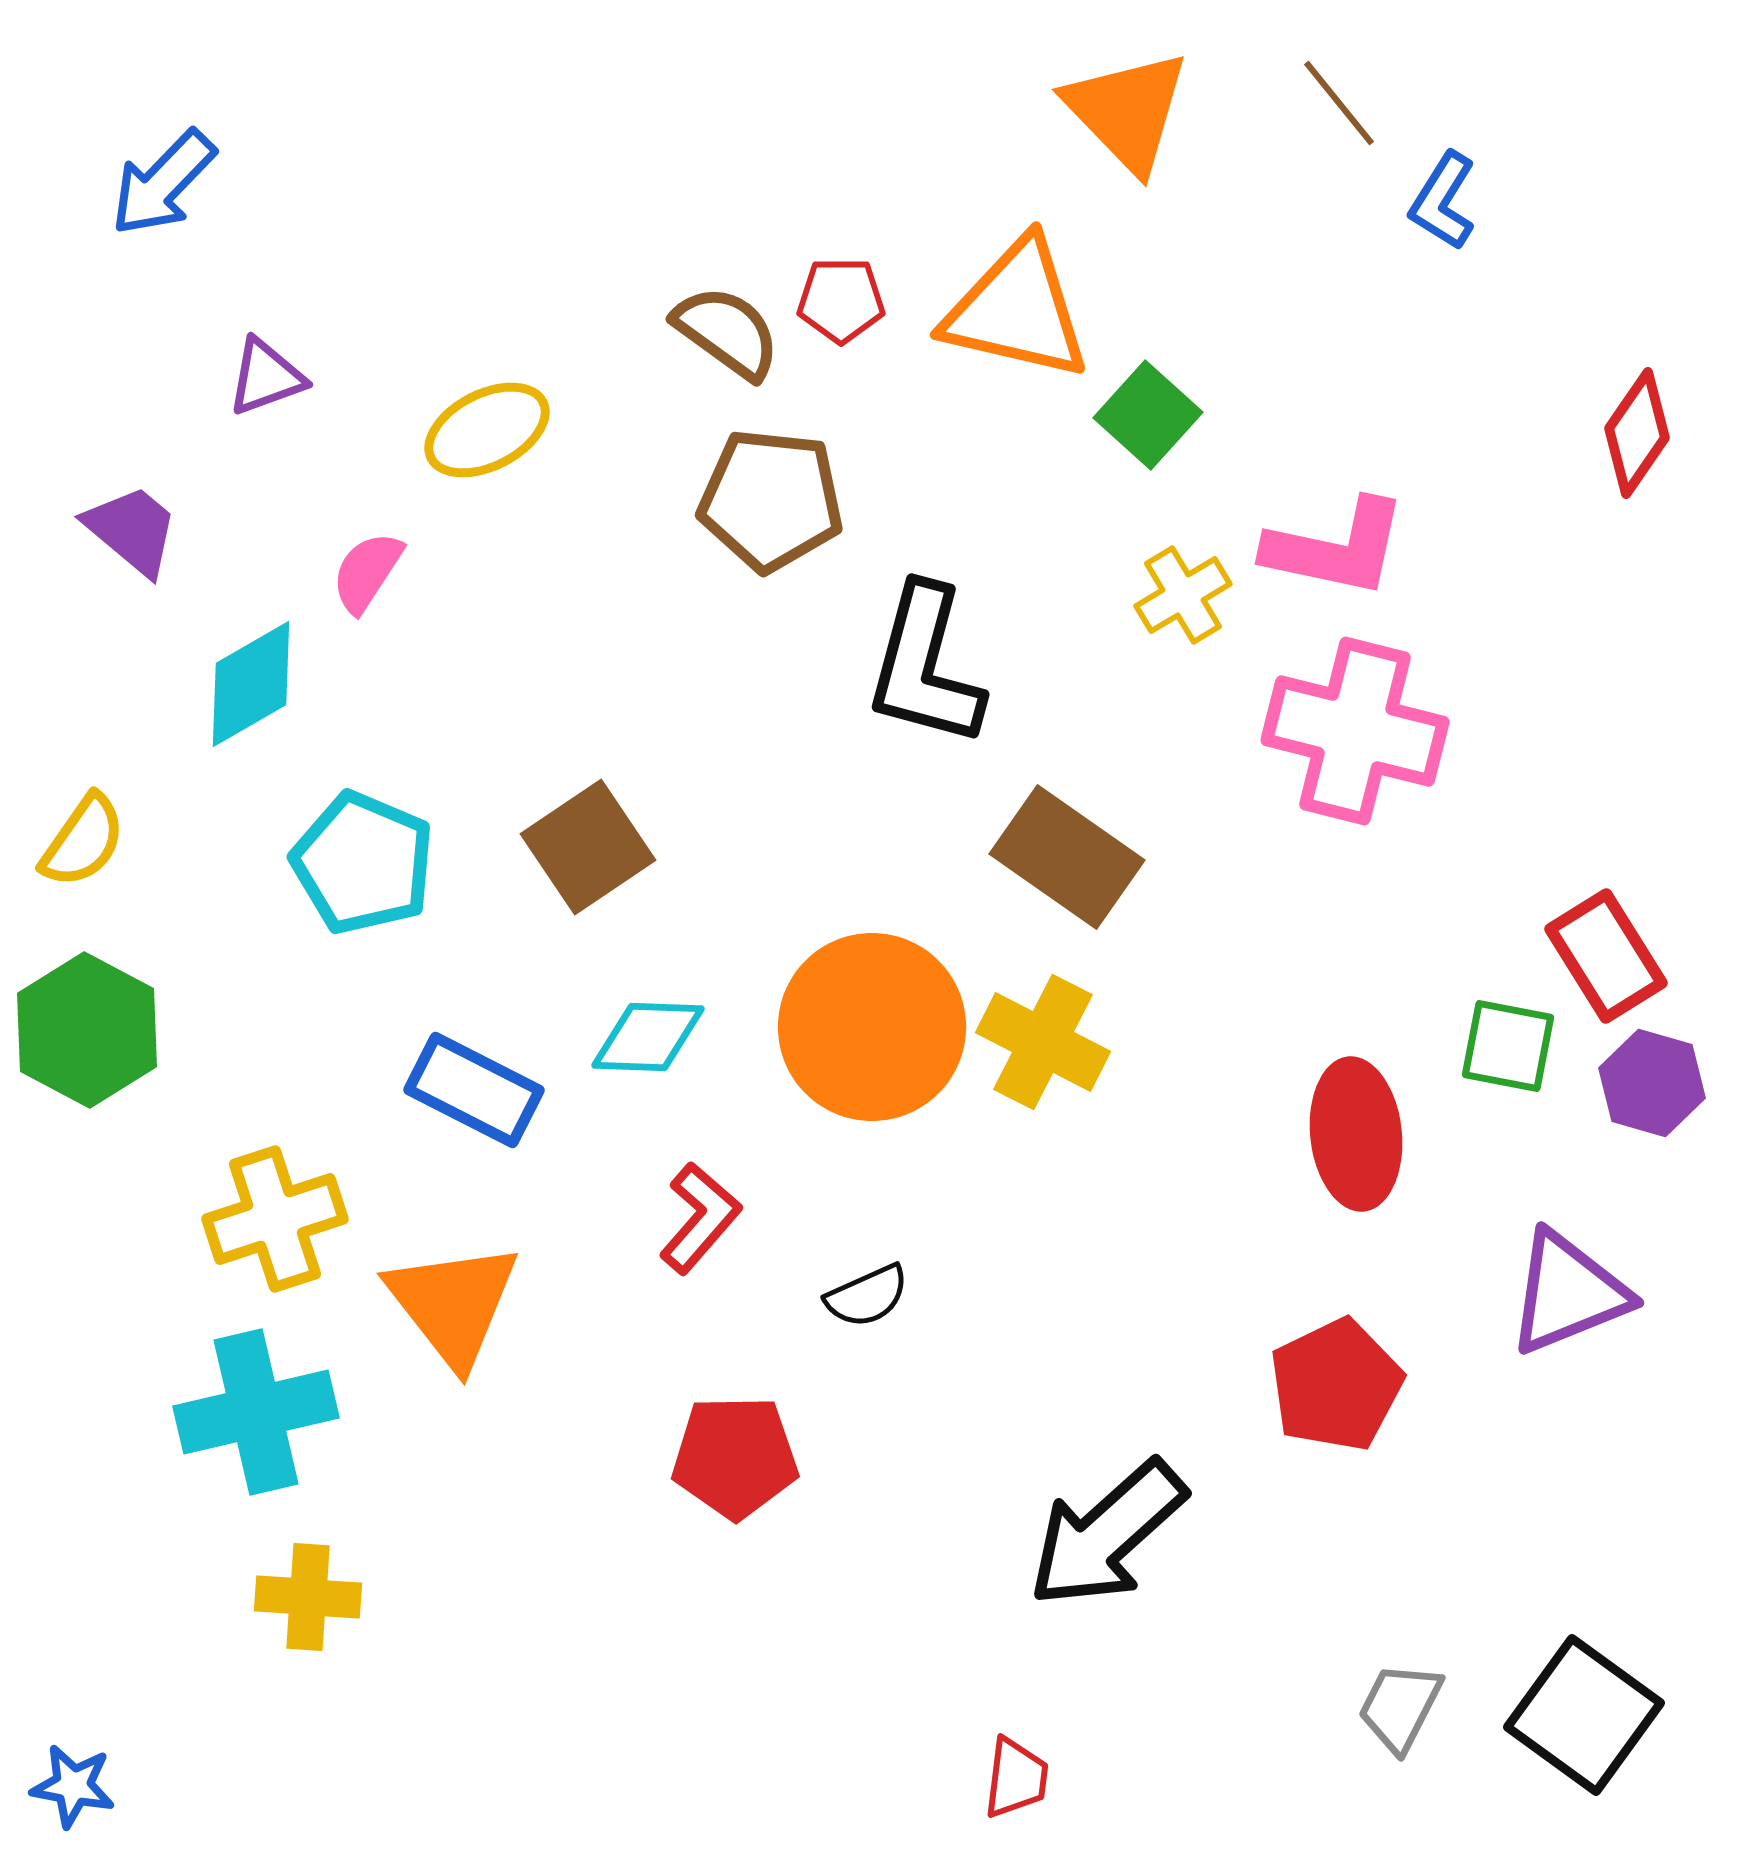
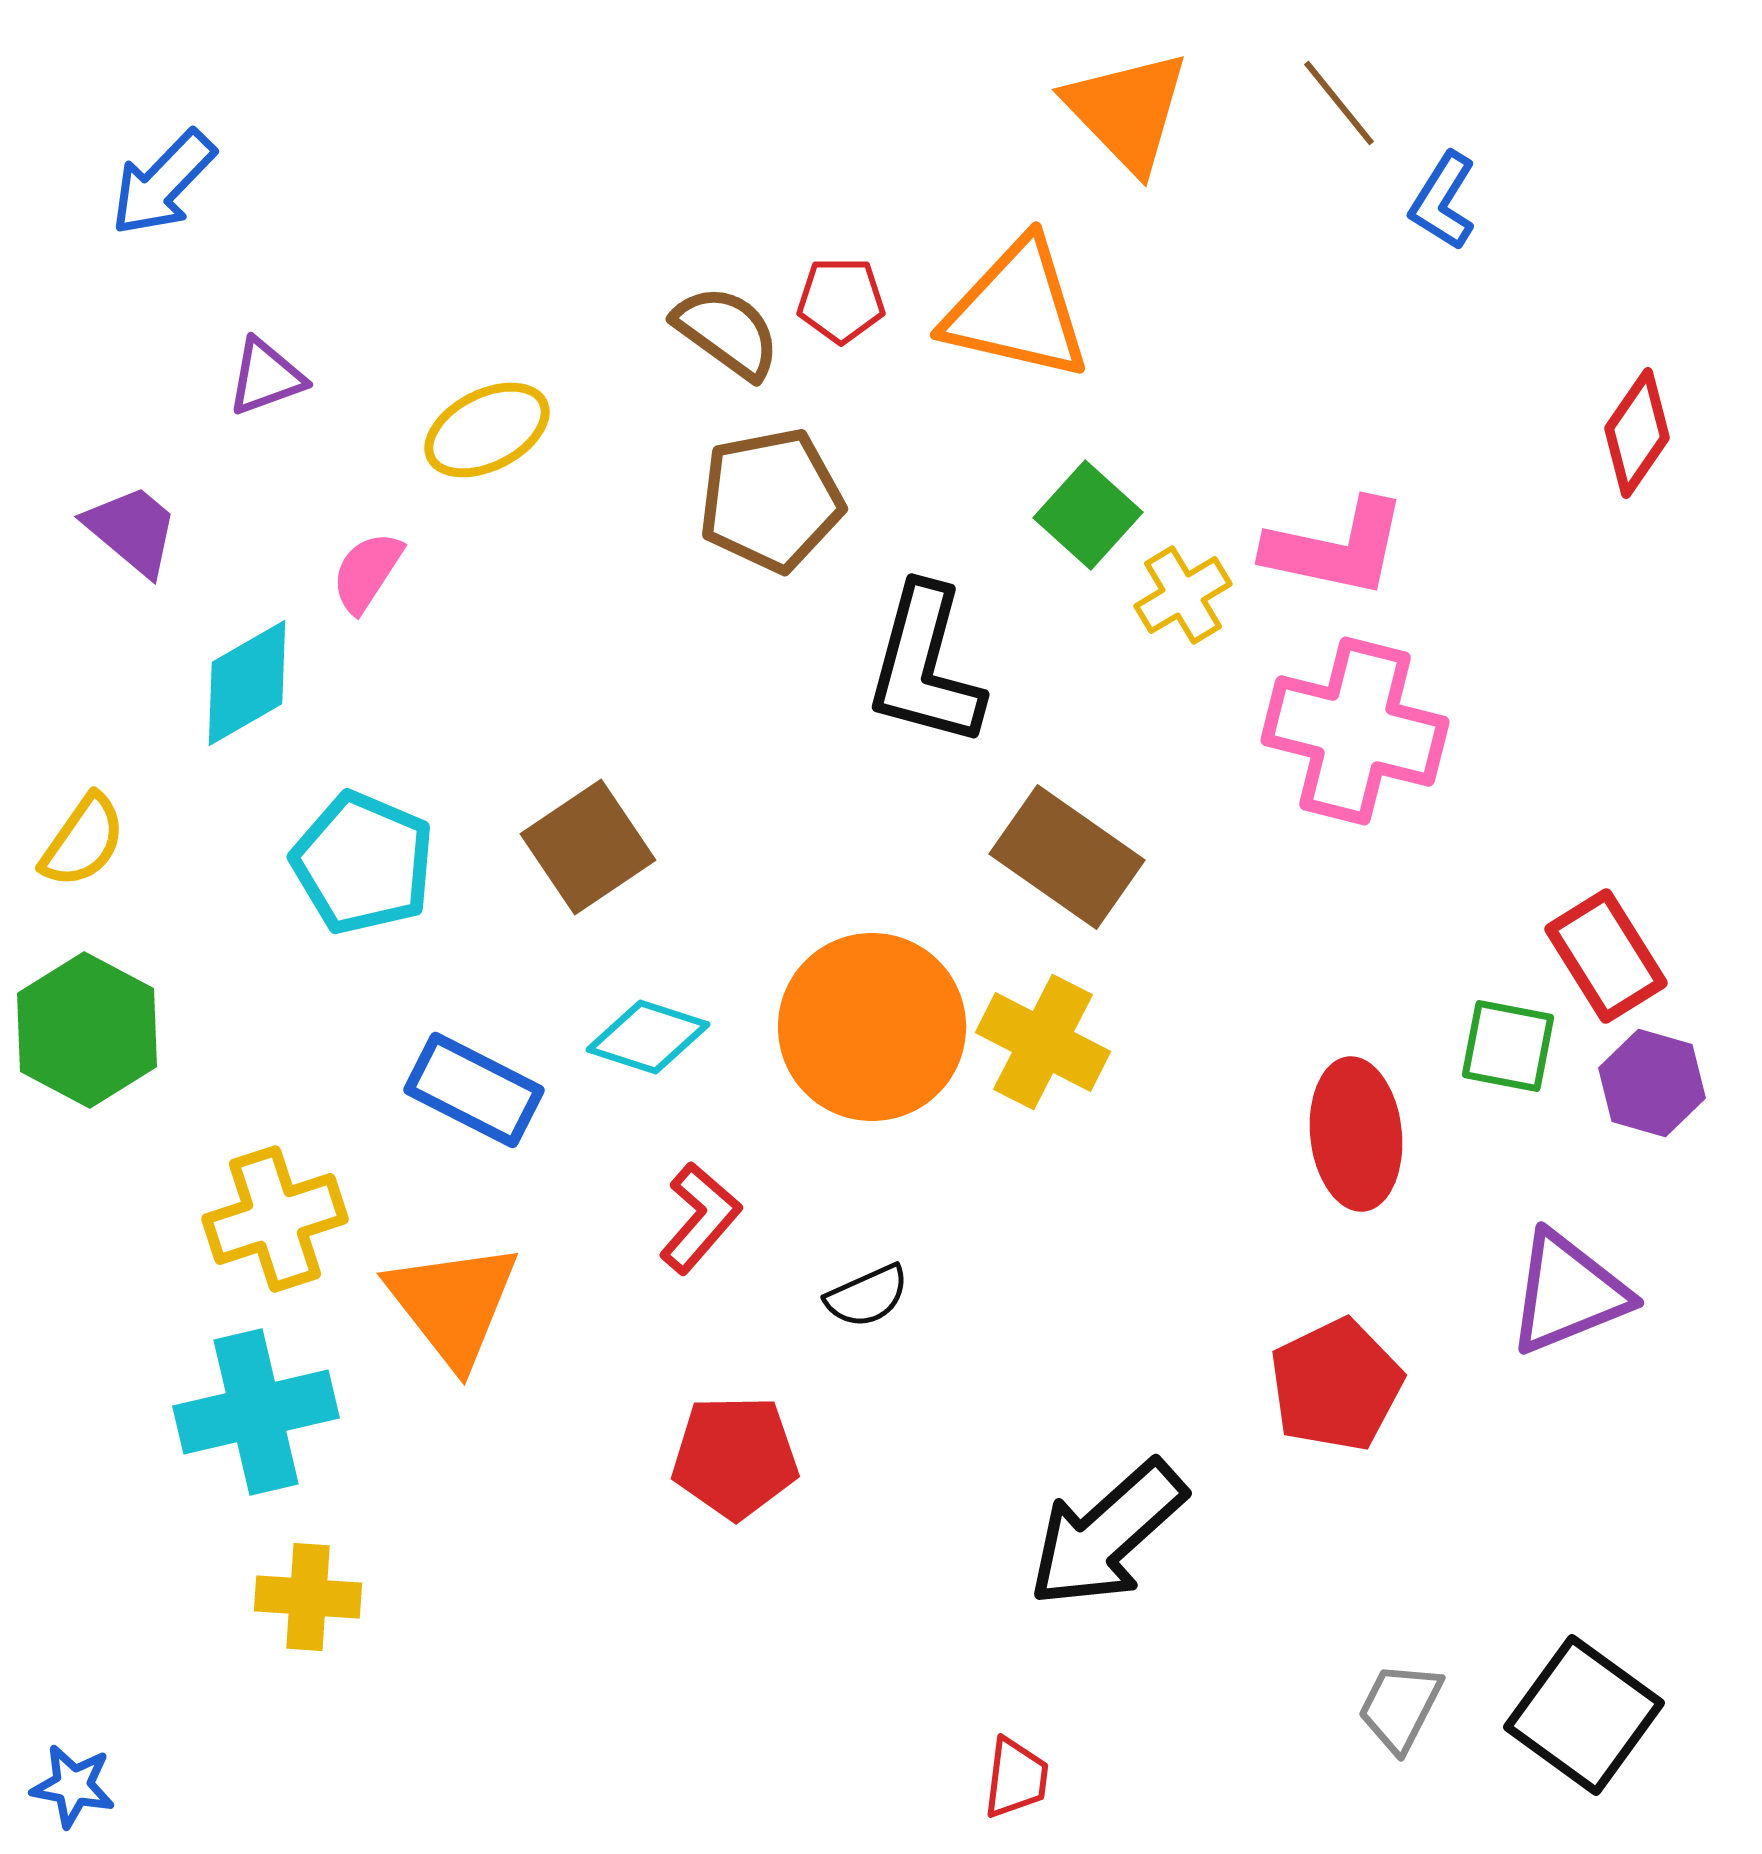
green square at (1148, 415): moved 60 px left, 100 px down
brown pentagon at (771, 500): rotated 17 degrees counterclockwise
cyan diamond at (251, 684): moved 4 px left, 1 px up
cyan diamond at (648, 1037): rotated 16 degrees clockwise
